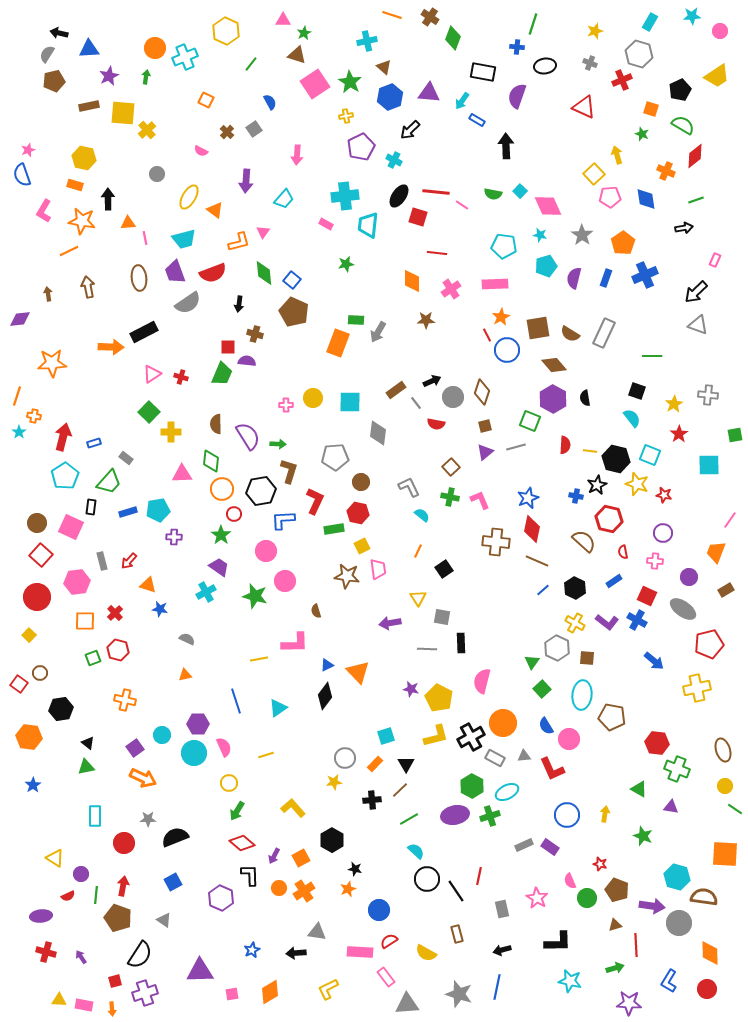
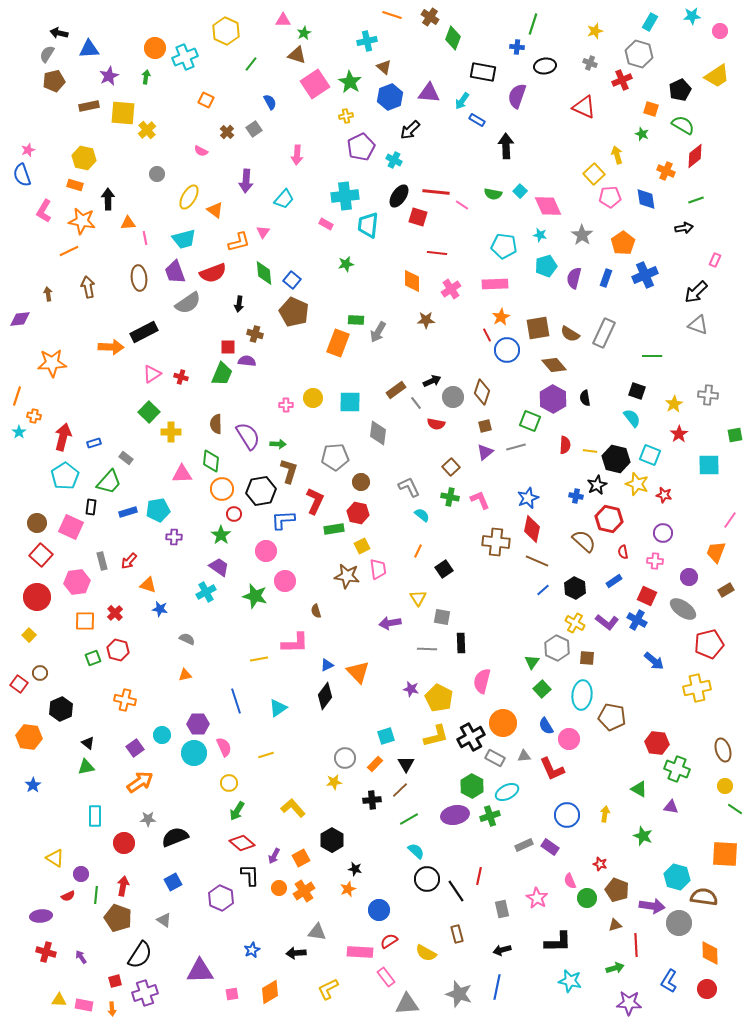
black hexagon at (61, 709): rotated 15 degrees counterclockwise
orange arrow at (143, 778): moved 3 px left, 4 px down; rotated 60 degrees counterclockwise
